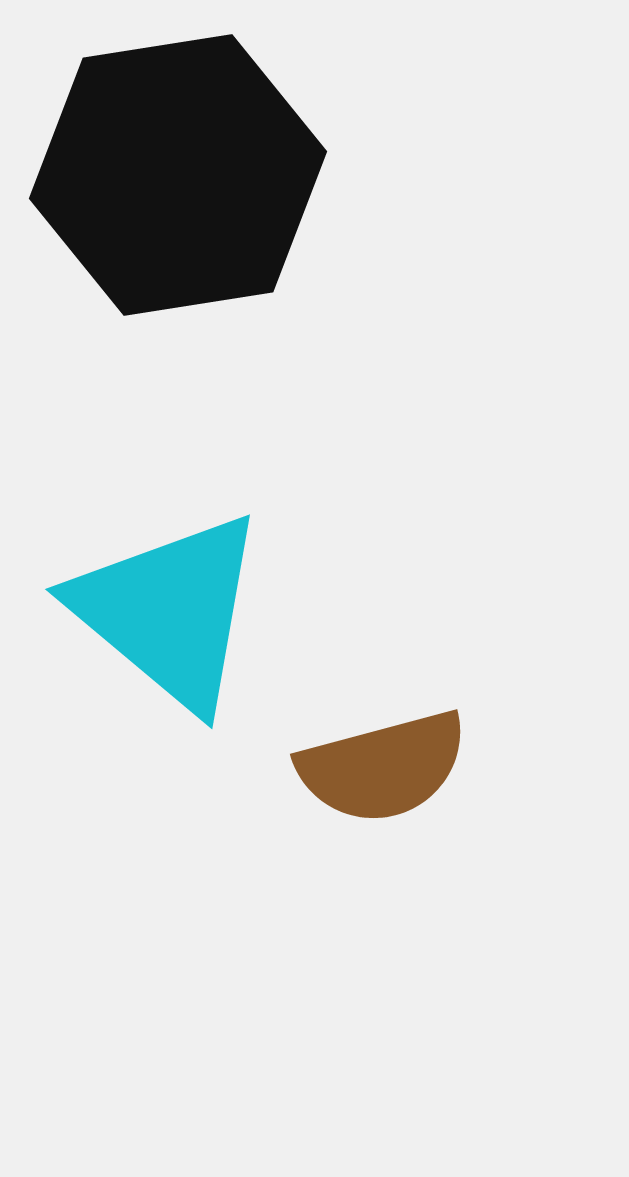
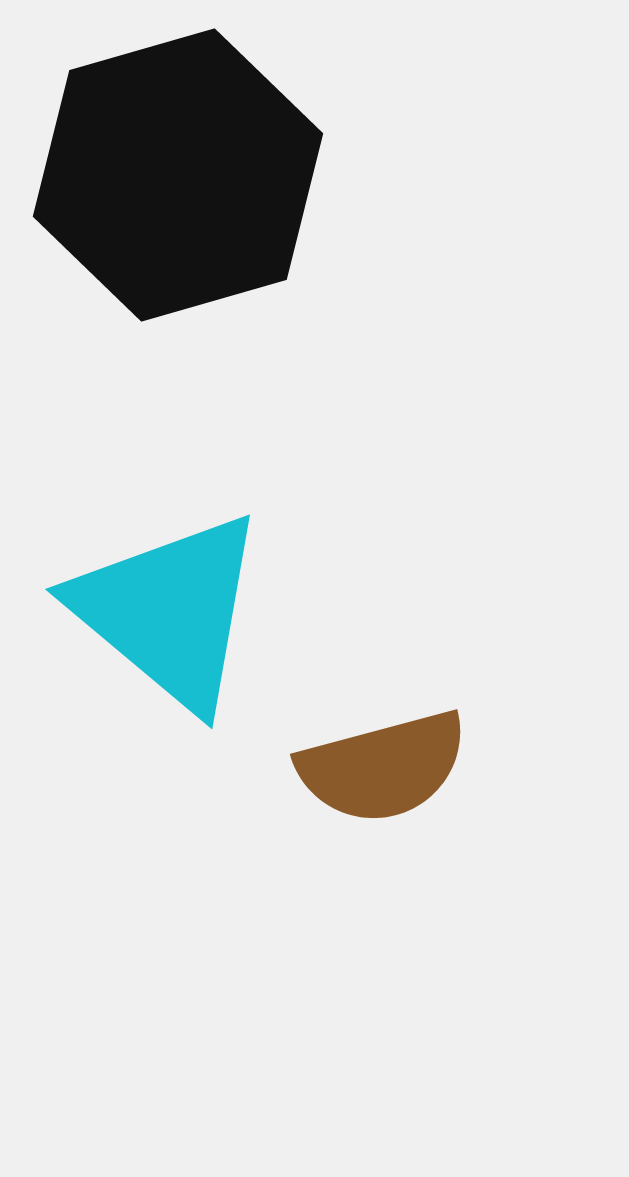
black hexagon: rotated 7 degrees counterclockwise
